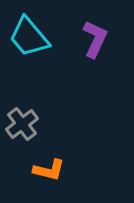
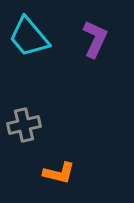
gray cross: moved 2 px right, 1 px down; rotated 24 degrees clockwise
orange L-shape: moved 10 px right, 3 px down
